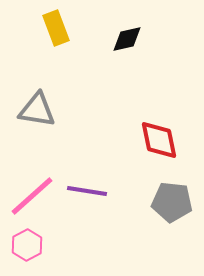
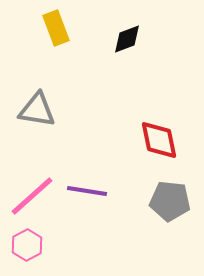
black diamond: rotated 8 degrees counterclockwise
gray pentagon: moved 2 px left, 1 px up
